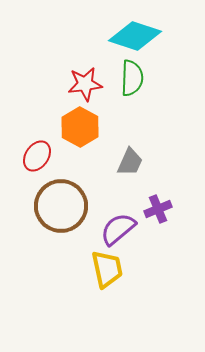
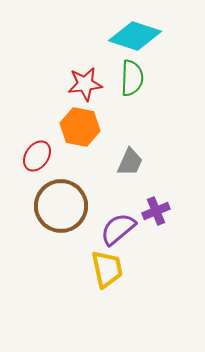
orange hexagon: rotated 18 degrees counterclockwise
purple cross: moved 2 px left, 2 px down
